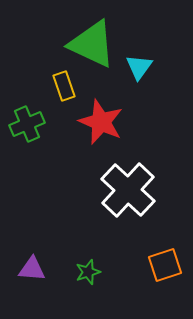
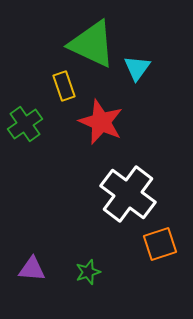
cyan triangle: moved 2 px left, 1 px down
green cross: moved 2 px left; rotated 12 degrees counterclockwise
white cross: moved 4 px down; rotated 6 degrees counterclockwise
orange square: moved 5 px left, 21 px up
